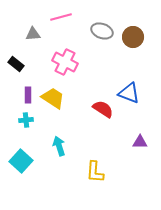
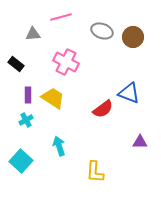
pink cross: moved 1 px right
red semicircle: rotated 110 degrees clockwise
cyan cross: rotated 24 degrees counterclockwise
